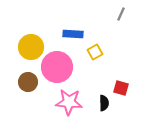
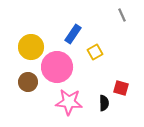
gray line: moved 1 px right, 1 px down; rotated 48 degrees counterclockwise
blue rectangle: rotated 60 degrees counterclockwise
